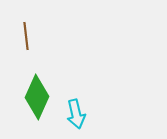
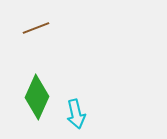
brown line: moved 10 px right, 8 px up; rotated 76 degrees clockwise
